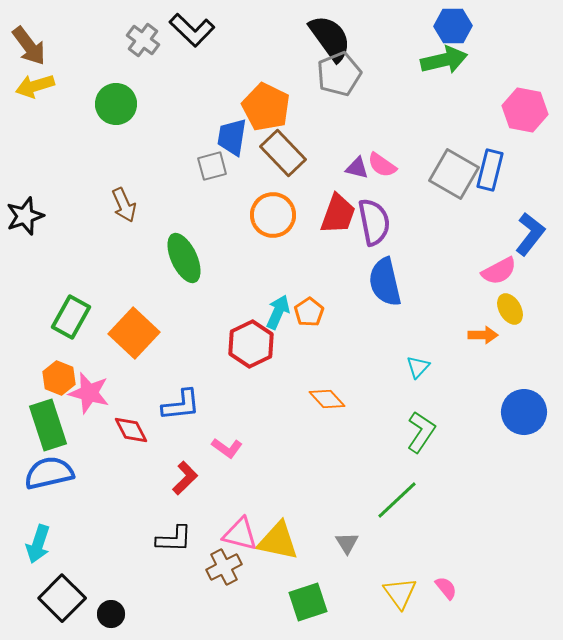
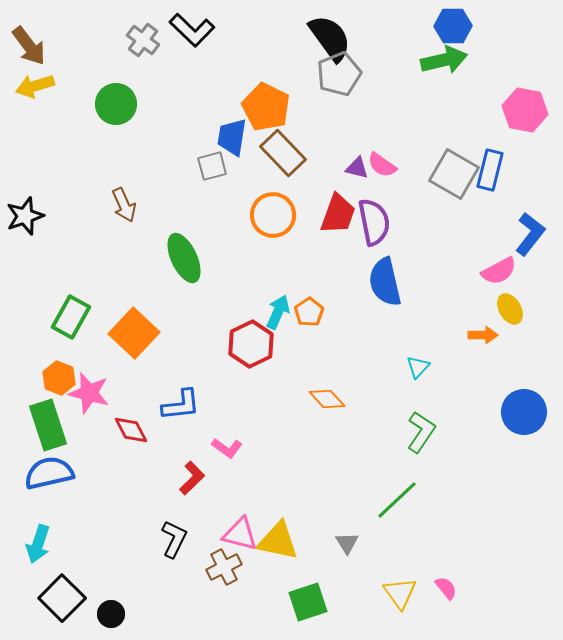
red L-shape at (185, 478): moved 7 px right
black L-shape at (174, 539): rotated 66 degrees counterclockwise
